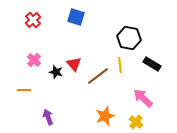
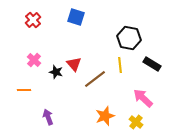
brown line: moved 3 px left, 3 px down
